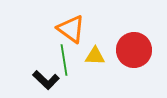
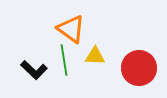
red circle: moved 5 px right, 18 px down
black L-shape: moved 12 px left, 10 px up
